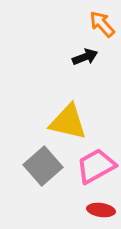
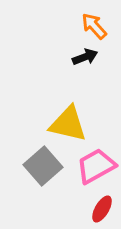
orange arrow: moved 8 px left, 2 px down
yellow triangle: moved 2 px down
red ellipse: moved 1 px right, 1 px up; rotated 68 degrees counterclockwise
